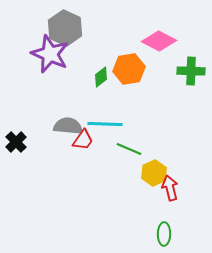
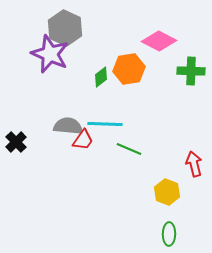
yellow hexagon: moved 13 px right, 19 px down; rotated 15 degrees counterclockwise
red arrow: moved 24 px right, 24 px up
green ellipse: moved 5 px right
